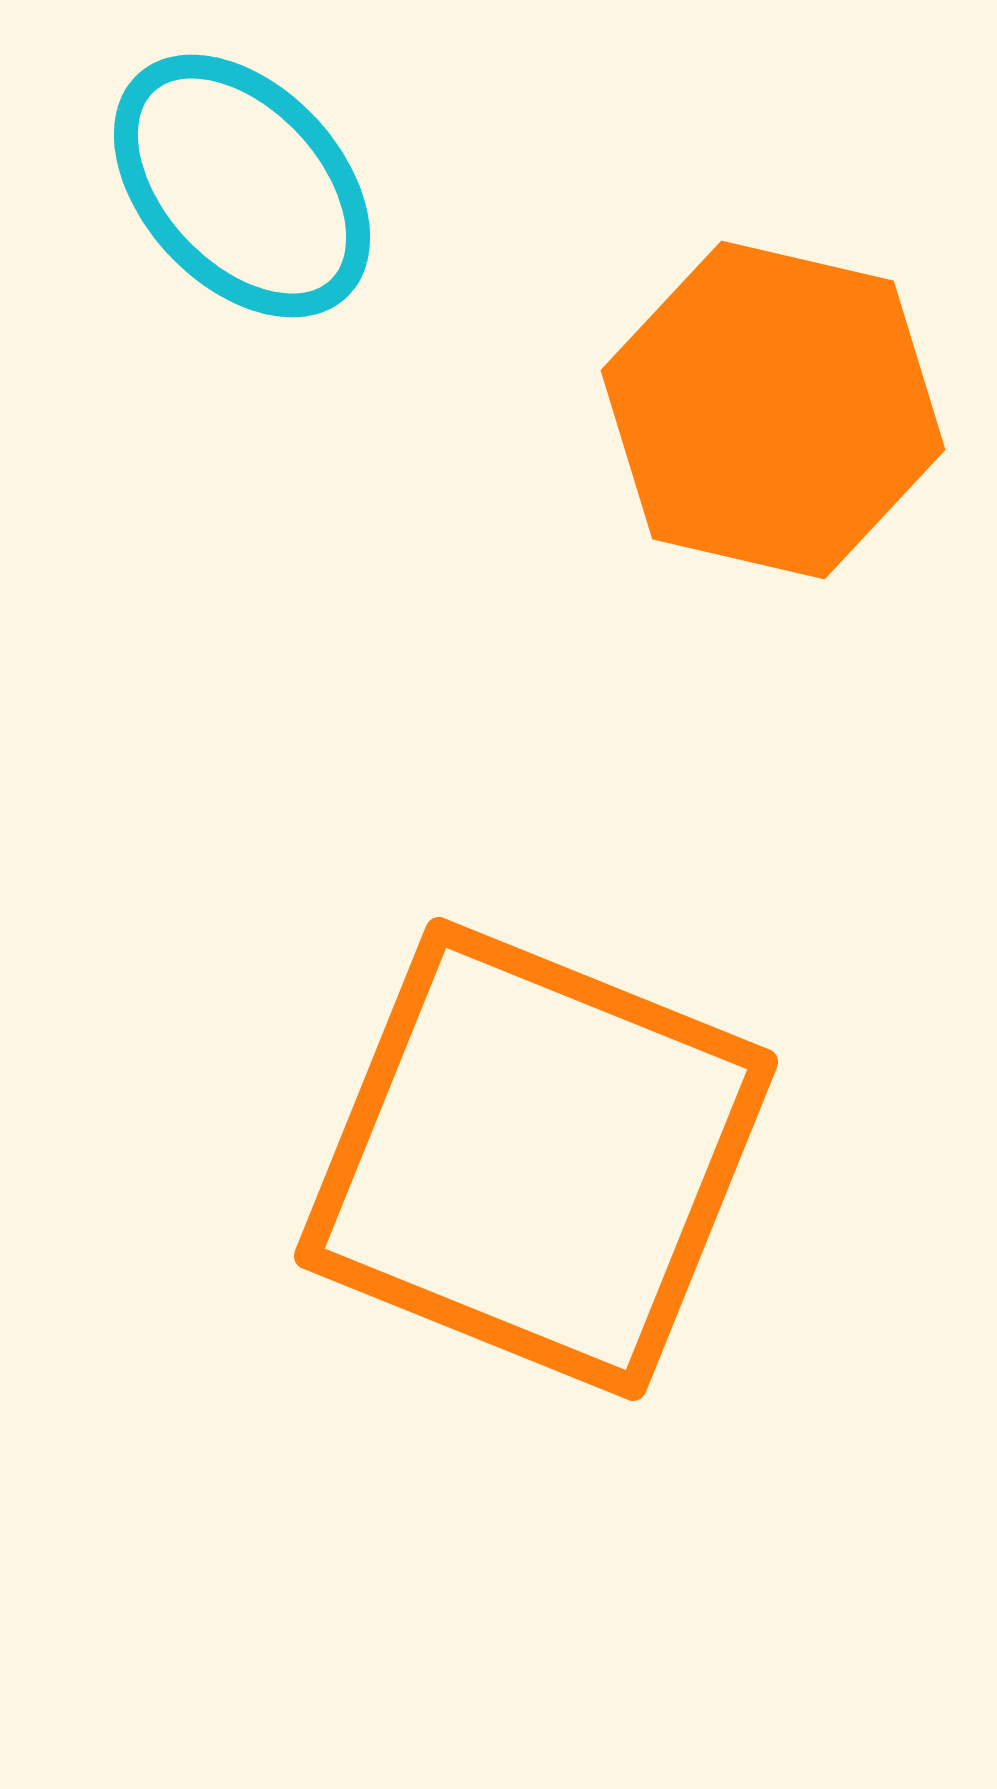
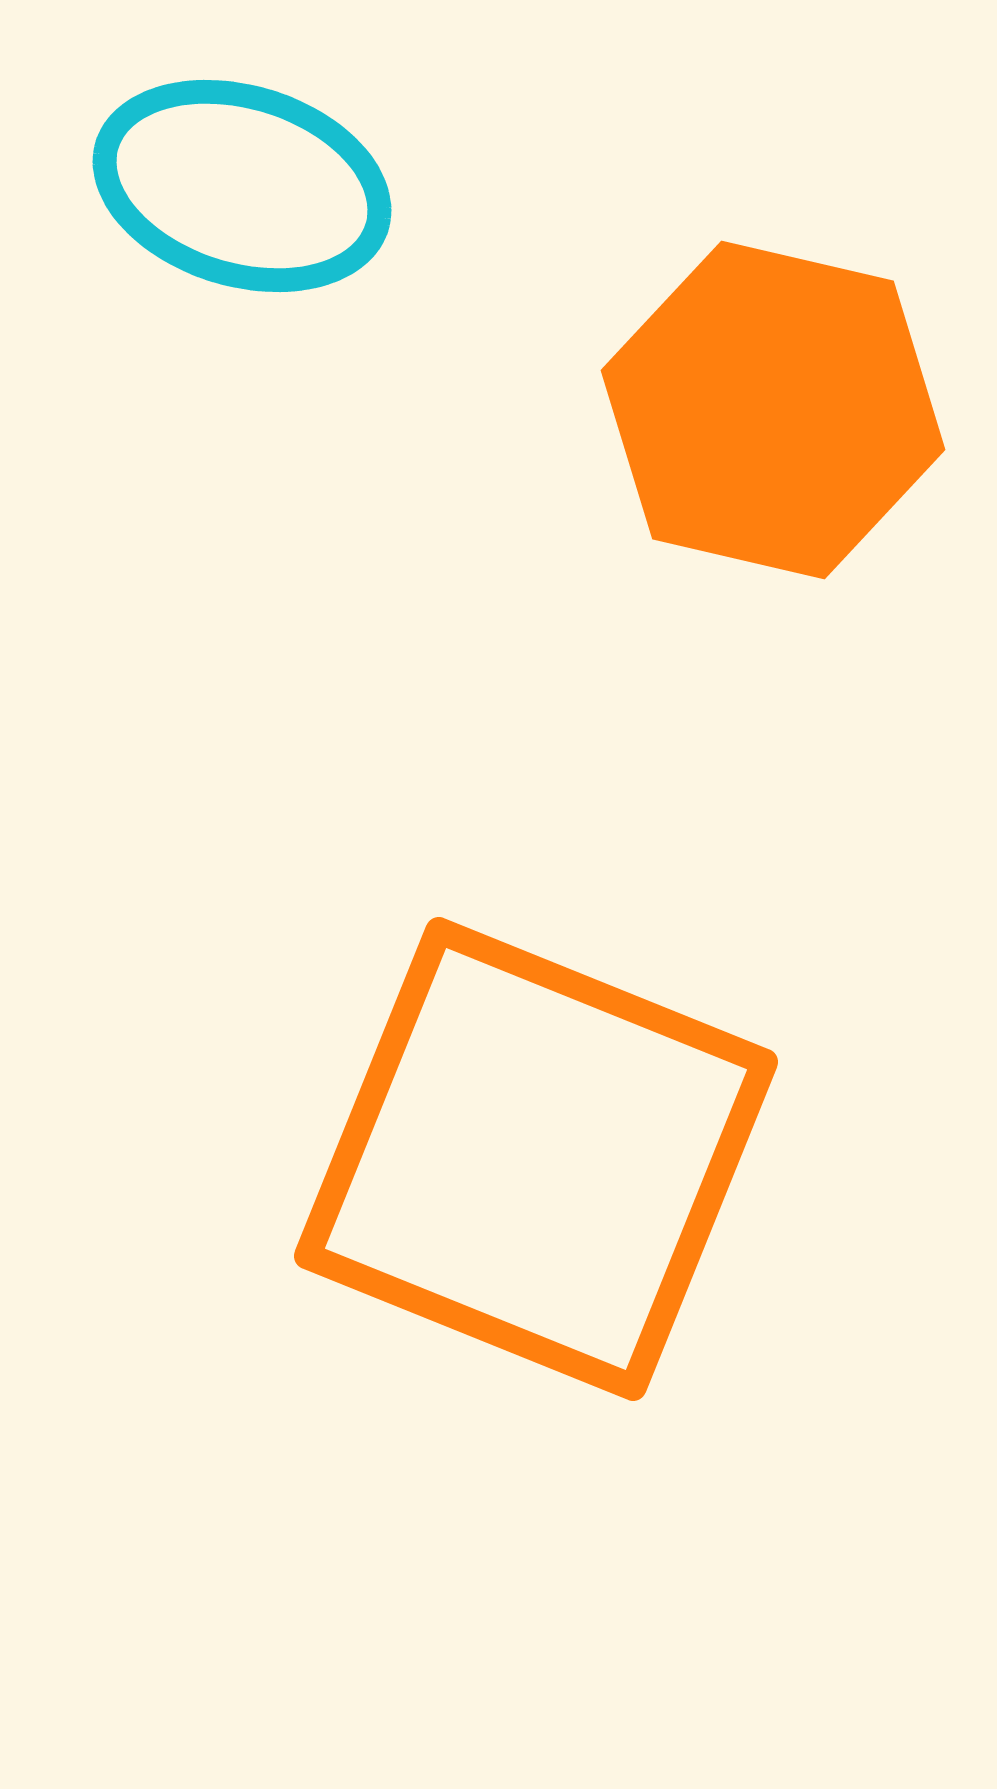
cyan ellipse: rotated 30 degrees counterclockwise
